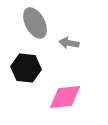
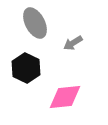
gray arrow: moved 4 px right; rotated 42 degrees counterclockwise
black hexagon: rotated 20 degrees clockwise
